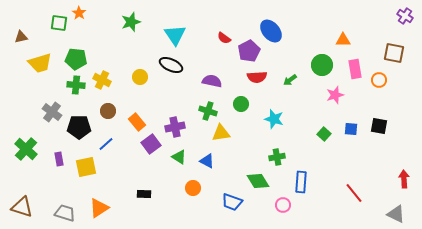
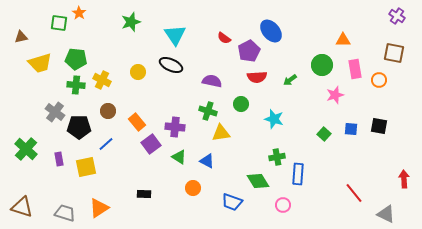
purple cross at (405, 16): moved 8 px left
yellow circle at (140, 77): moved 2 px left, 5 px up
gray cross at (52, 112): moved 3 px right
purple cross at (175, 127): rotated 18 degrees clockwise
blue rectangle at (301, 182): moved 3 px left, 8 px up
gray triangle at (396, 214): moved 10 px left
